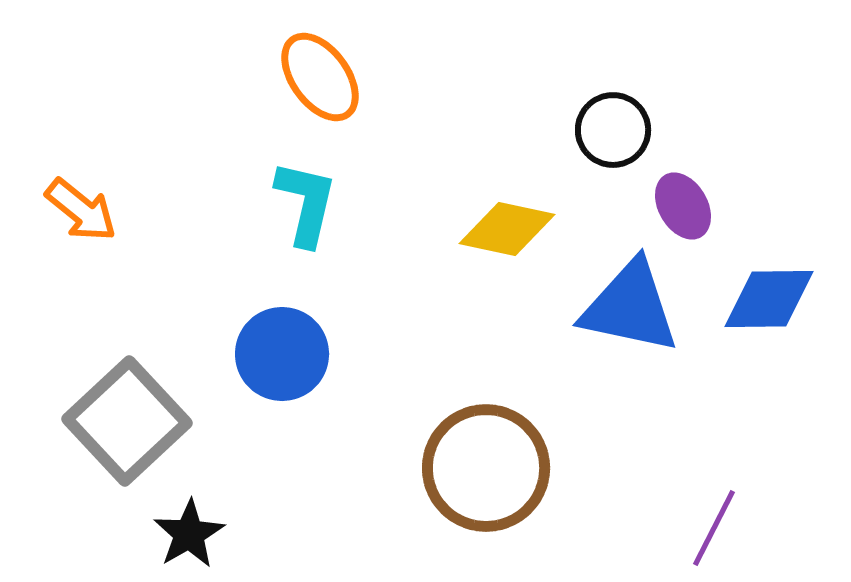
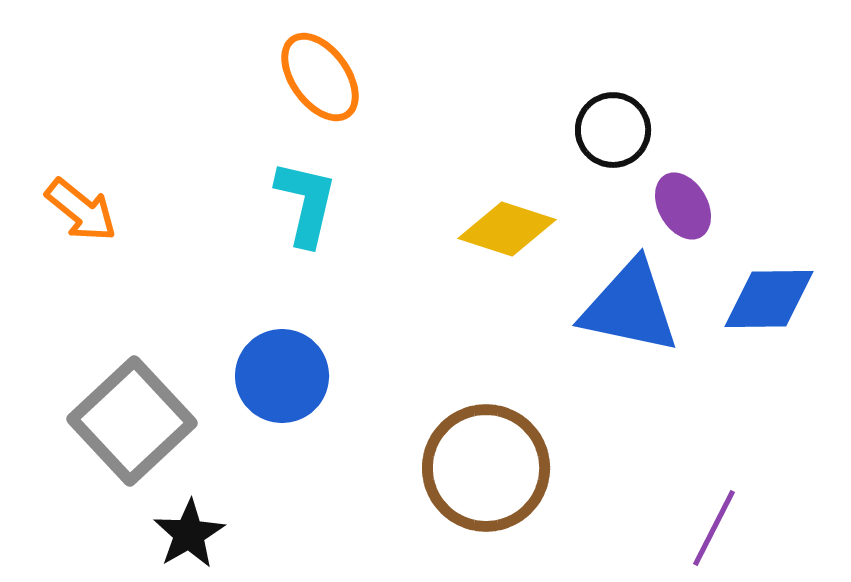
yellow diamond: rotated 6 degrees clockwise
blue circle: moved 22 px down
gray square: moved 5 px right
